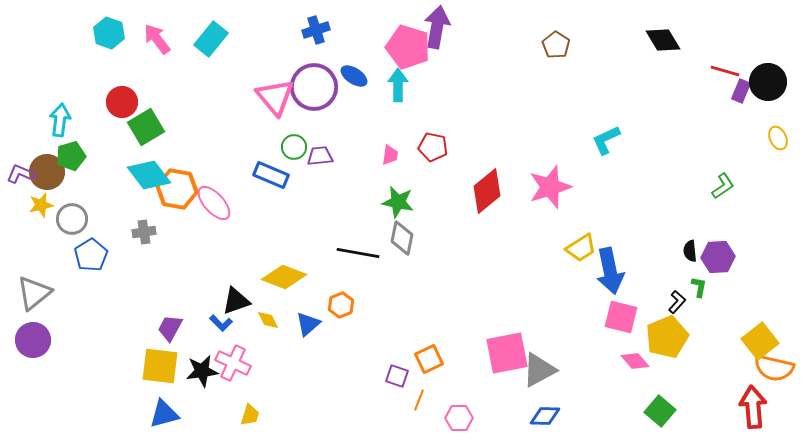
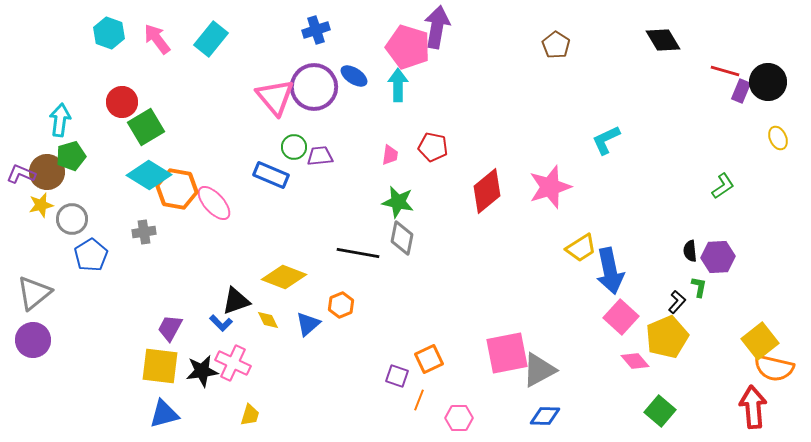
cyan diamond at (149, 175): rotated 21 degrees counterclockwise
pink square at (621, 317): rotated 28 degrees clockwise
